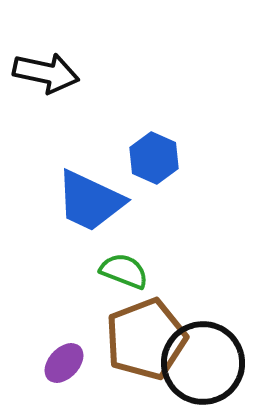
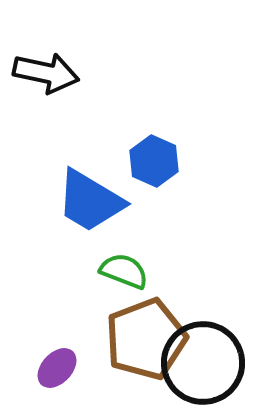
blue hexagon: moved 3 px down
blue trapezoid: rotated 6 degrees clockwise
purple ellipse: moved 7 px left, 5 px down
